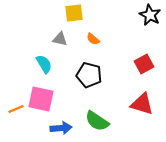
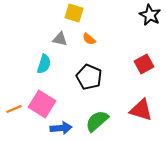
yellow square: rotated 24 degrees clockwise
orange semicircle: moved 4 px left
cyan semicircle: rotated 48 degrees clockwise
black pentagon: moved 2 px down; rotated 10 degrees clockwise
pink square: moved 1 px right, 5 px down; rotated 20 degrees clockwise
red triangle: moved 1 px left, 6 px down
orange line: moved 2 px left
green semicircle: rotated 105 degrees clockwise
